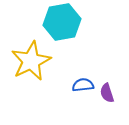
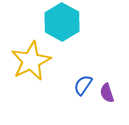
cyan hexagon: rotated 21 degrees counterclockwise
blue semicircle: rotated 50 degrees counterclockwise
